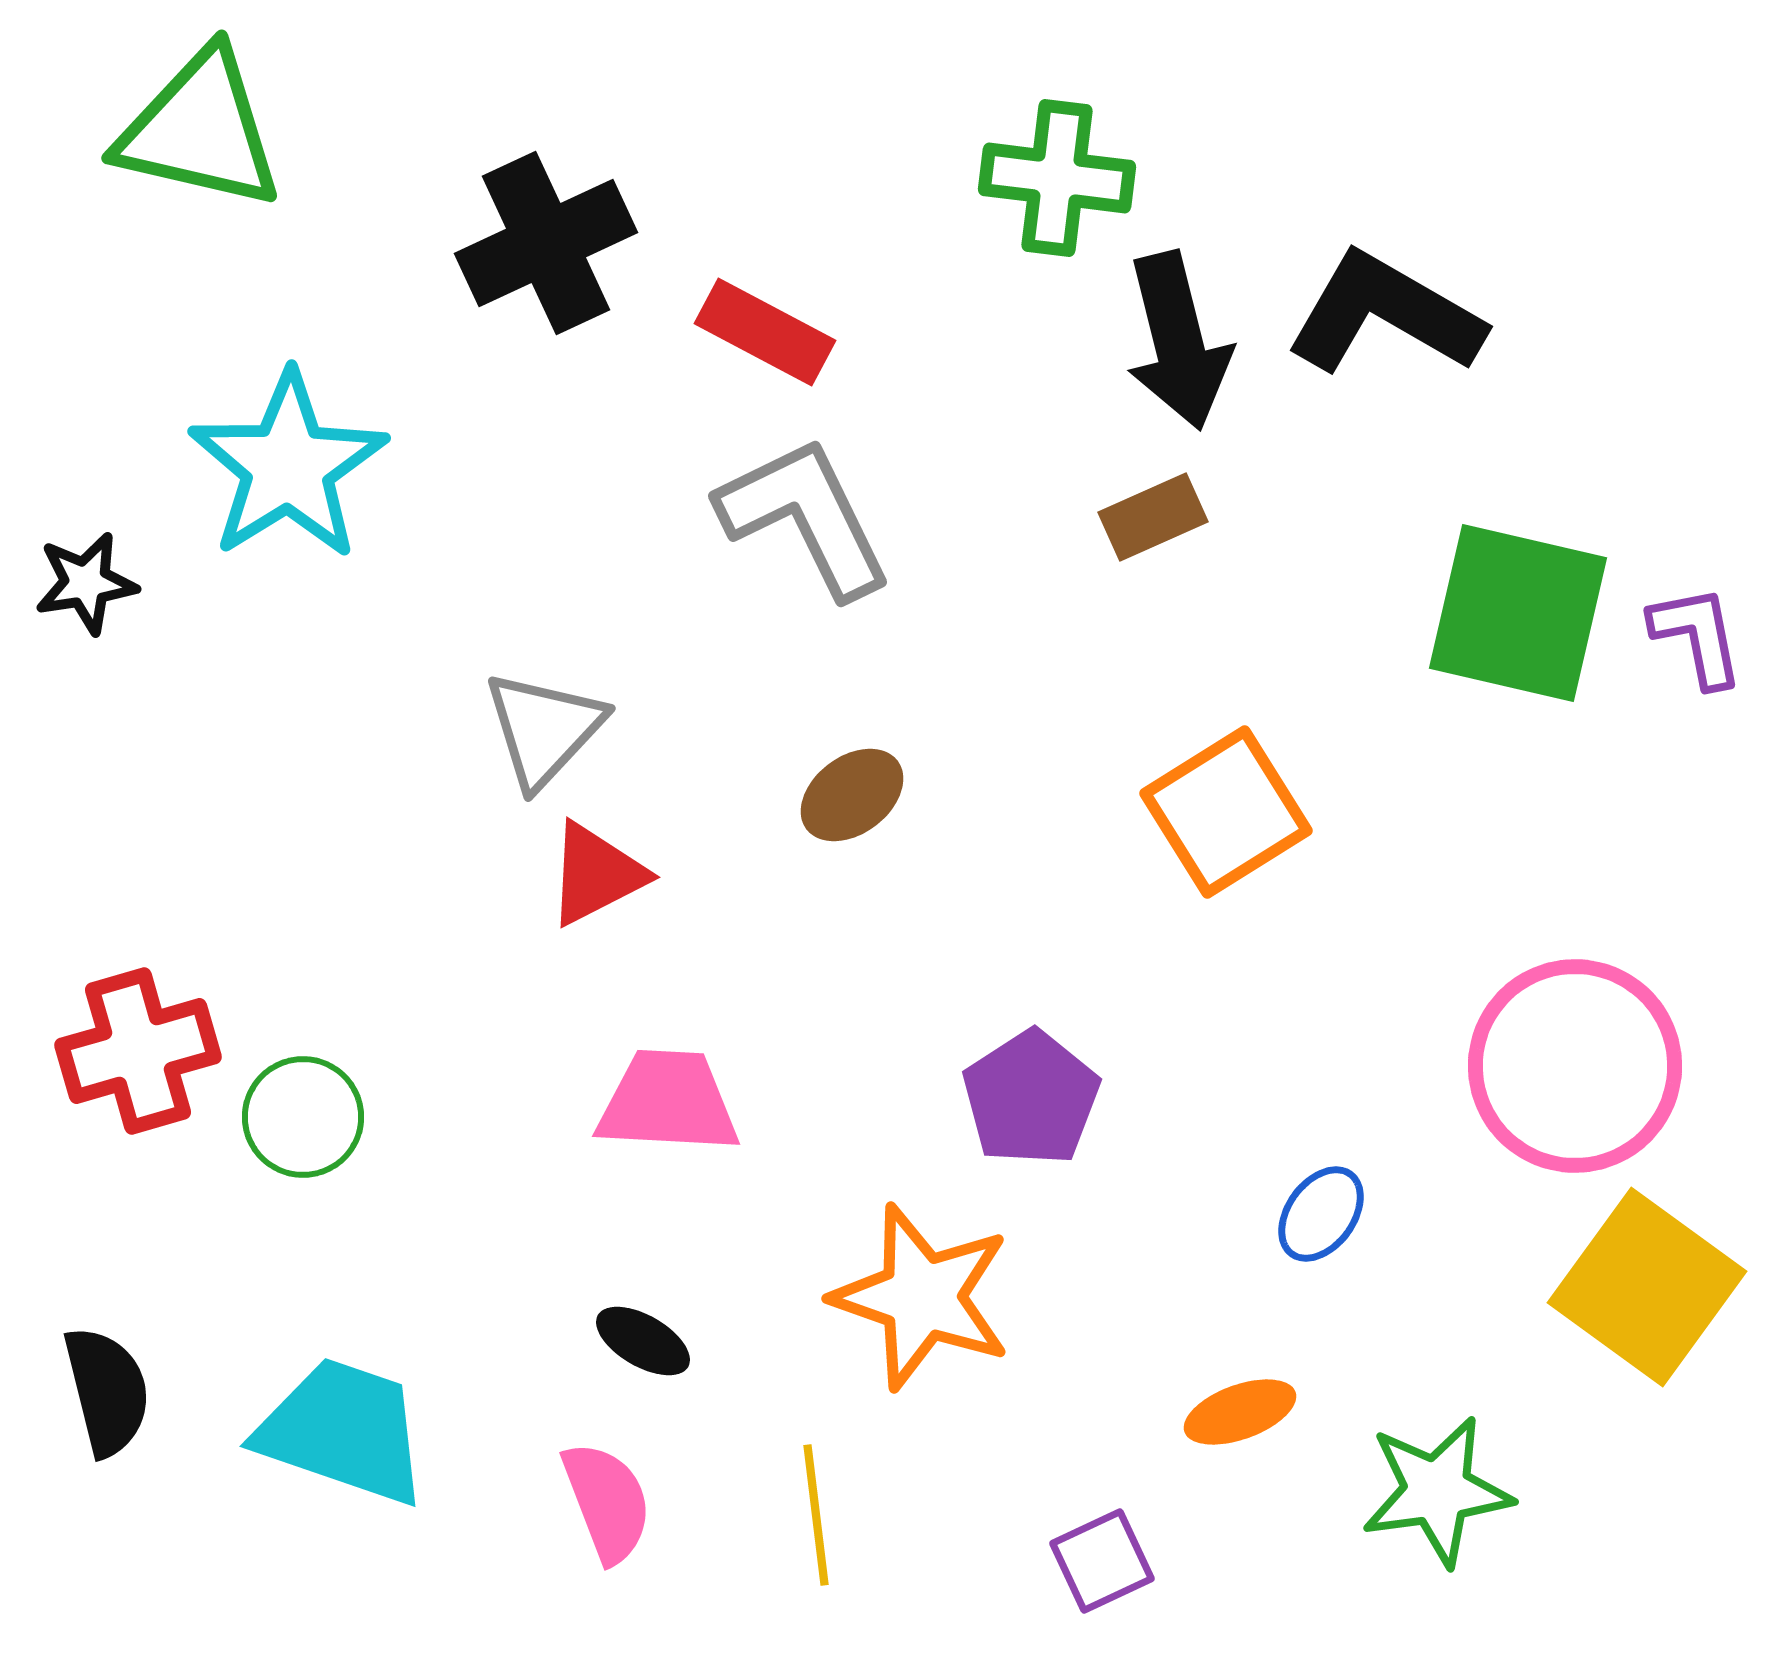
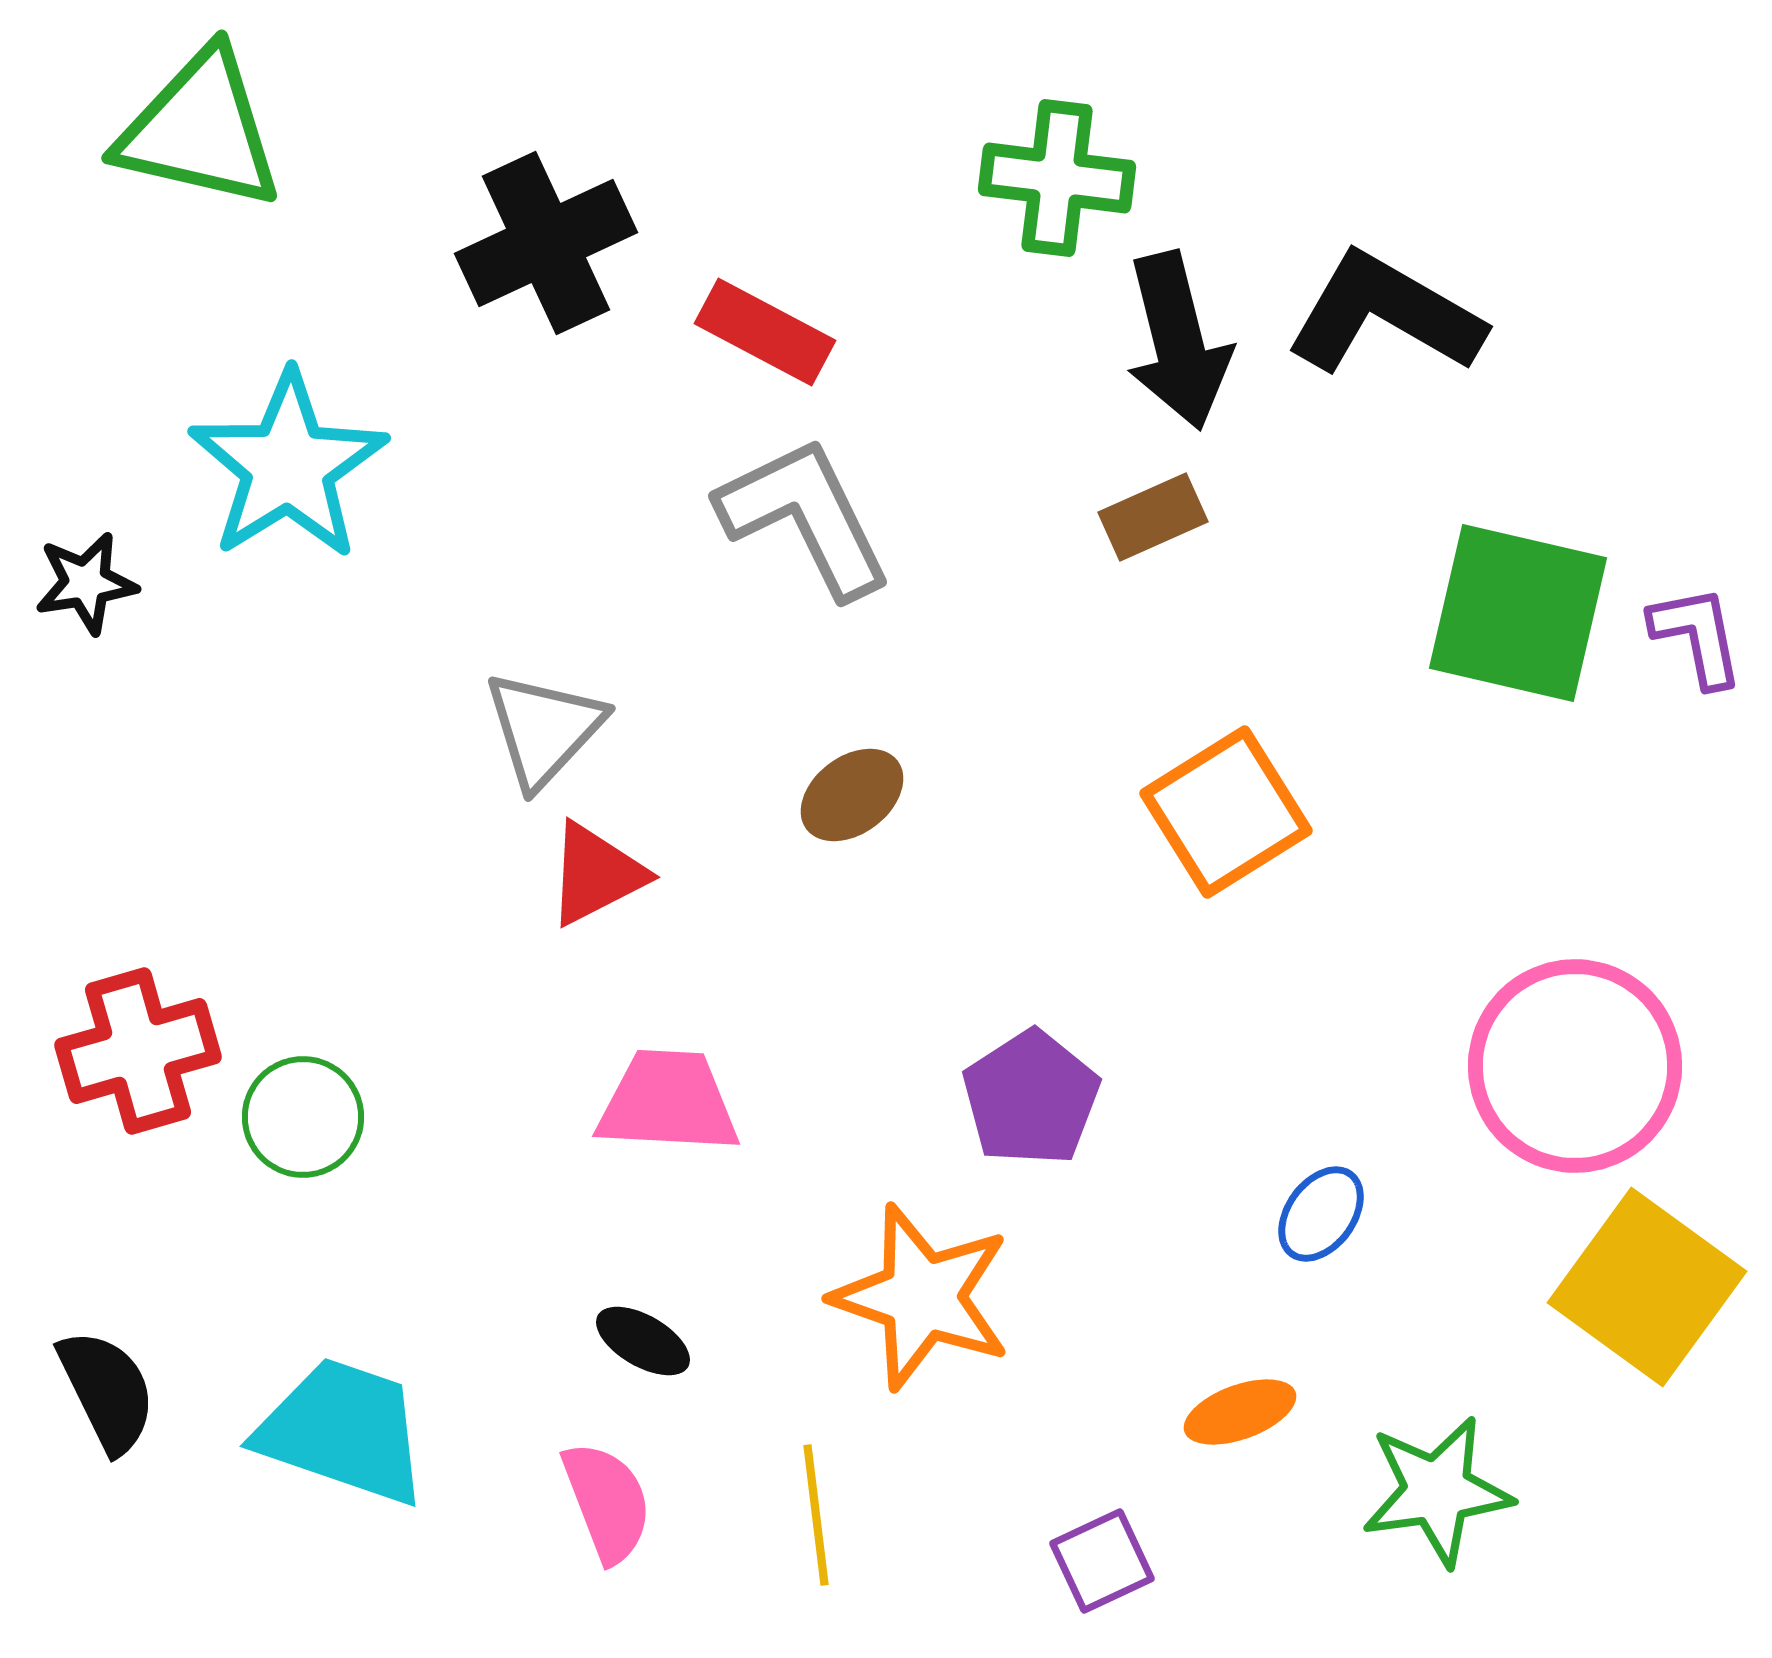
black semicircle: rotated 12 degrees counterclockwise
